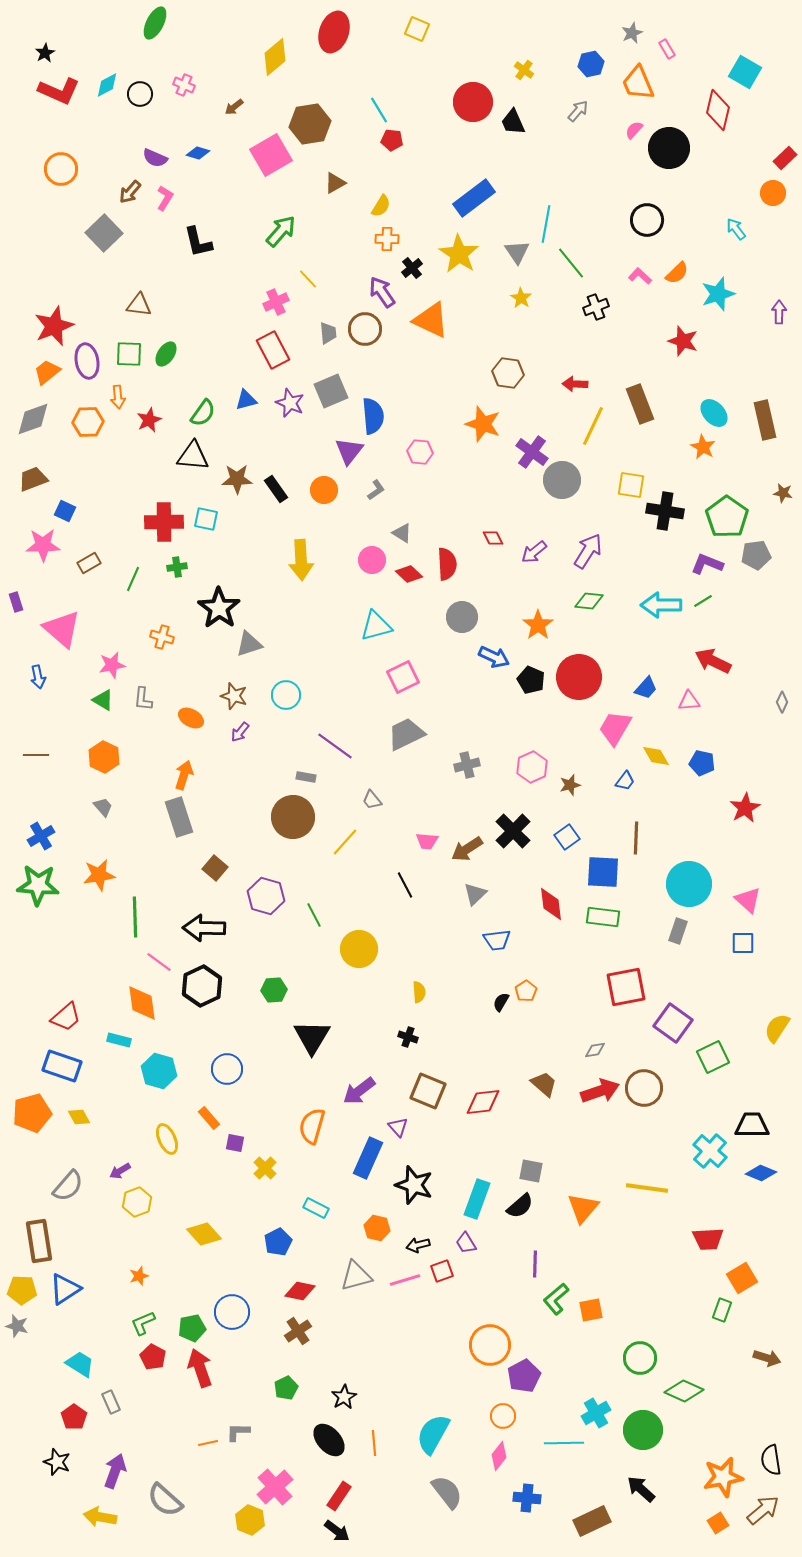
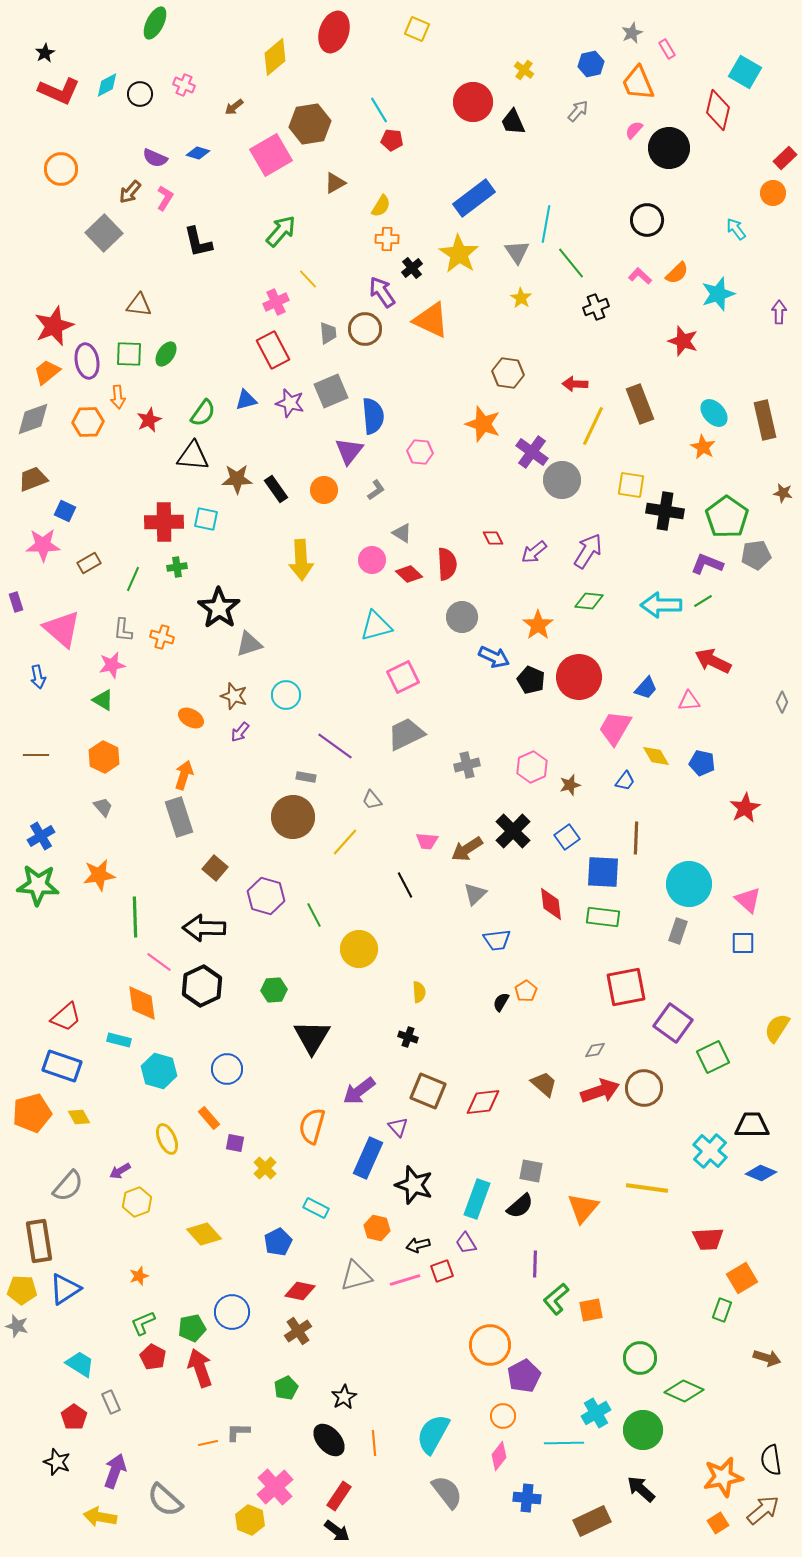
purple star at (290, 403): rotated 8 degrees counterclockwise
gray L-shape at (143, 699): moved 20 px left, 69 px up
